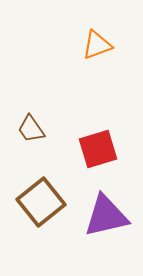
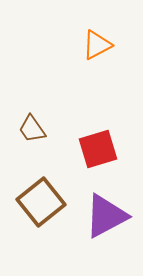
orange triangle: rotated 8 degrees counterclockwise
brown trapezoid: moved 1 px right
purple triangle: rotated 15 degrees counterclockwise
